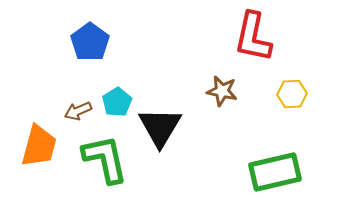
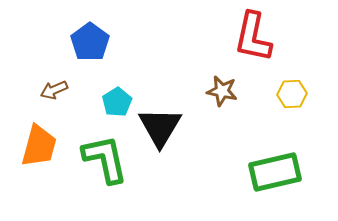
brown arrow: moved 24 px left, 21 px up
